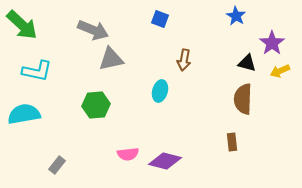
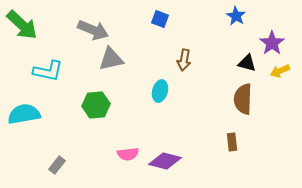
cyan L-shape: moved 11 px right
